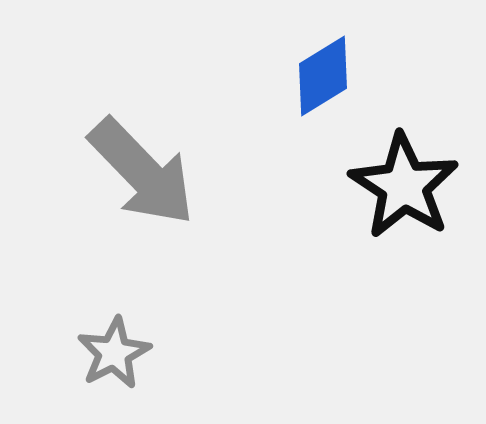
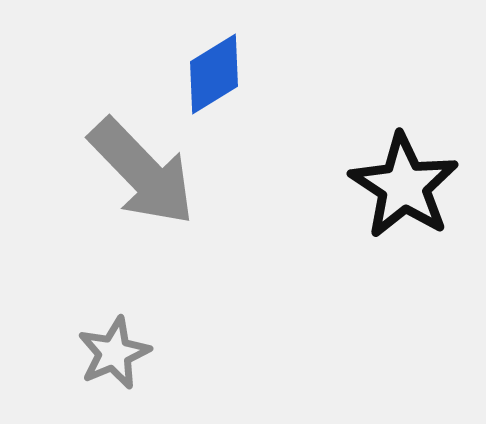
blue diamond: moved 109 px left, 2 px up
gray star: rotated 4 degrees clockwise
